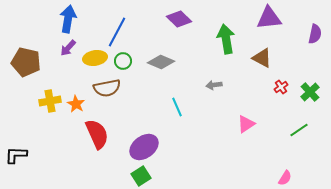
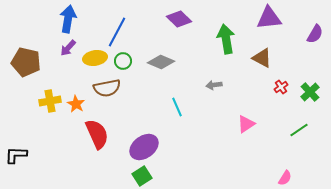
purple semicircle: rotated 18 degrees clockwise
green square: moved 1 px right
